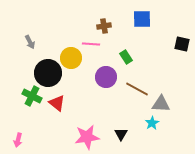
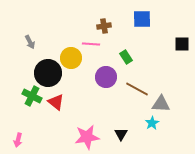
black square: rotated 14 degrees counterclockwise
red triangle: moved 1 px left, 1 px up
